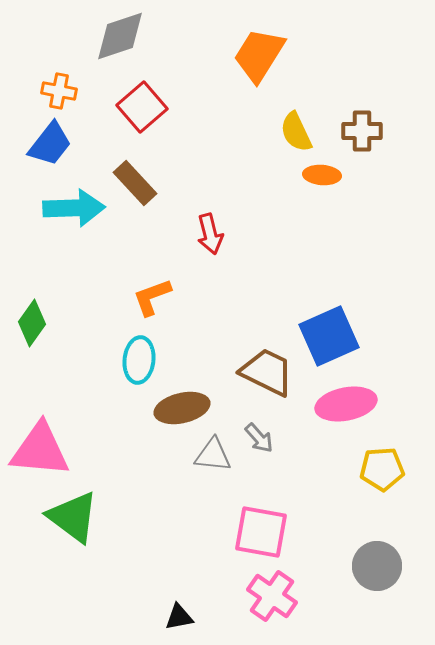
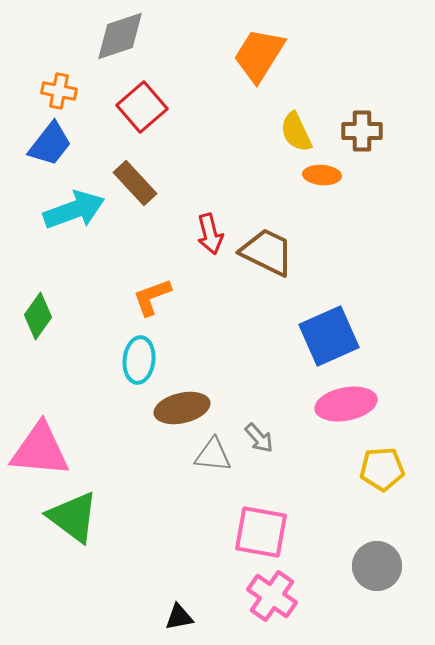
cyan arrow: moved 2 px down; rotated 18 degrees counterclockwise
green diamond: moved 6 px right, 7 px up
brown trapezoid: moved 120 px up
